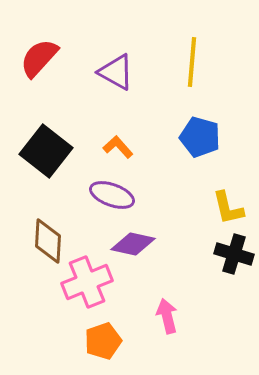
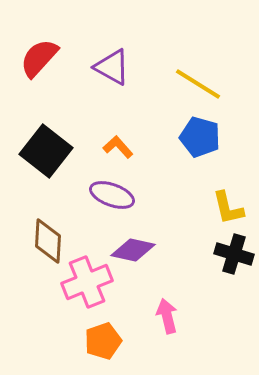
yellow line: moved 6 px right, 22 px down; rotated 63 degrees counterclockwise
purple triangle: moved 4 px left, 5 px up
purple diamond: moved 6 px down
